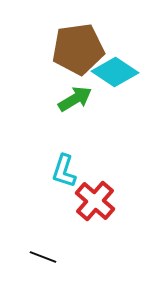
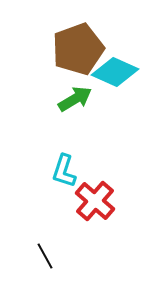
brown pentagon: rotated 12 degrees counterclockwise
cyan diamond: rotated 9 degrees counterclockwise
black line: moved 2 px right, 1 px up; rotated 40 degrees clockwise
